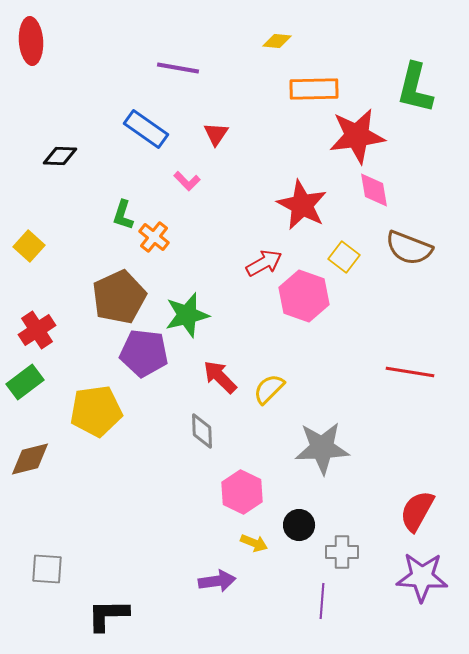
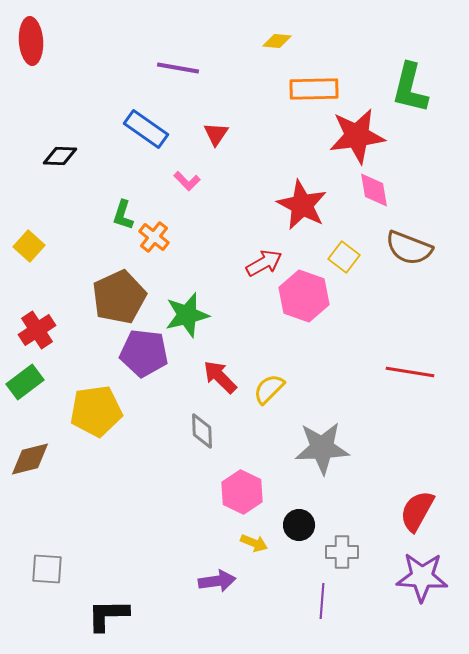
green L-shape at (415, 88): moved 5 px left
